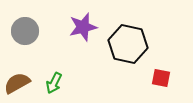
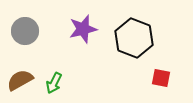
purple star: moved 2 px down
black hexagon: moved 6 px right, 6 px up; rotated 9 degrees clockwise
brown semicircle: moved 3 px right, 3 px up
